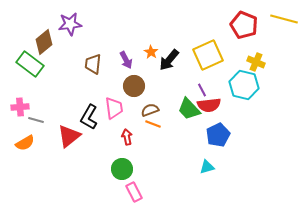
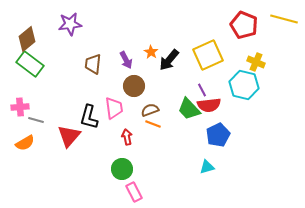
brown diamond: moved 17 px left, 3 px up
black L-shape: rotated 15 degrees counterclockwise
red triangle: rotated 10 degrees counterclockwise
